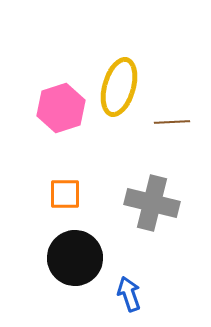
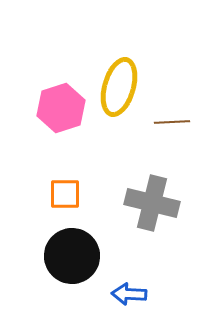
black circle: moved 3 px left, 2 px up
blue arrow: rotated 68 degrees counterclockwise
